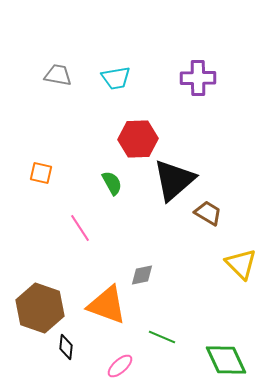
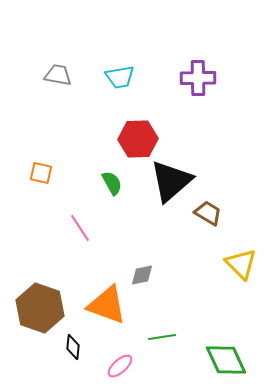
cyan trapezoid: moved 4 px right, 1 px up
black triangle: moved 3 px left, 1 px down
green line: rotated 32 degrees counterclockwise
black diamond: moved 7 px right
